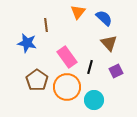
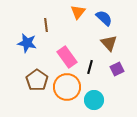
purple square: moved 1 px right, 2 px up
